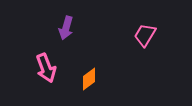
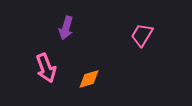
pink trapezoid: moved 3 px left
orange diamond: rotated 20 degrees clockwise
